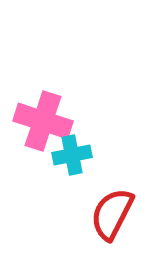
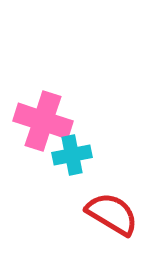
red semicircle: rotated 94 degrees clockwise
